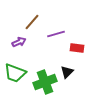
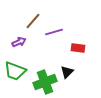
brown line: moved 1 px right, 1 px up
purple line: moved 2 px left, 2 px up
red rectangle: moved 1 px right
green trapezoid: moved 2 px up
